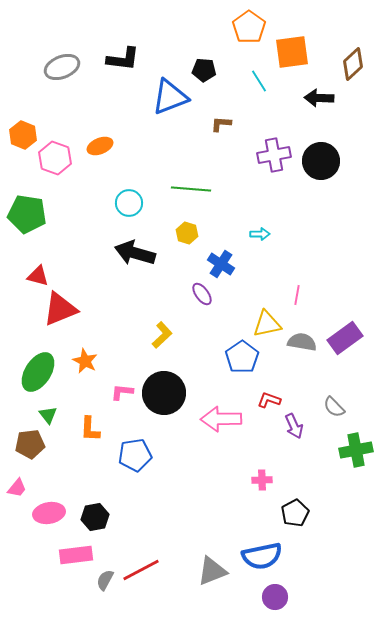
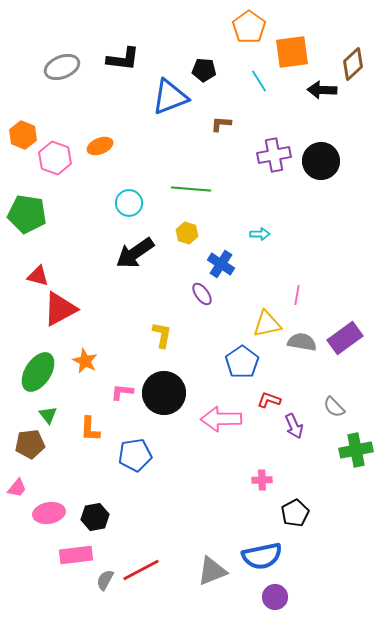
black arrow at (319, 98): moved 3 px right, 8 px up
black arrow at (135, 253): rotated 51 degrees counterclockwise
red triangle at (60, 309): rotated 6 degrees counterclockwise
yellow L-shape at (162, 335): rotated 36 degrees counterclockwise
blue pentagon at (242, 357): moved 5 px down
